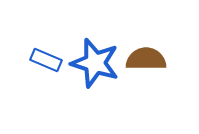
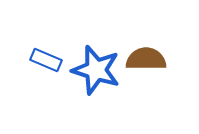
blue star: moved 1 px right, 7 px down
